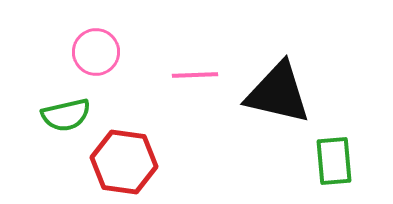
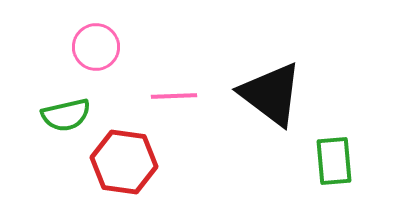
pink circle: moved 5 px up
pink line: moved 21 px left, 21 px down
black triangle: moved 7 px left, 1 px down; rotated 24 degrees clockwise
